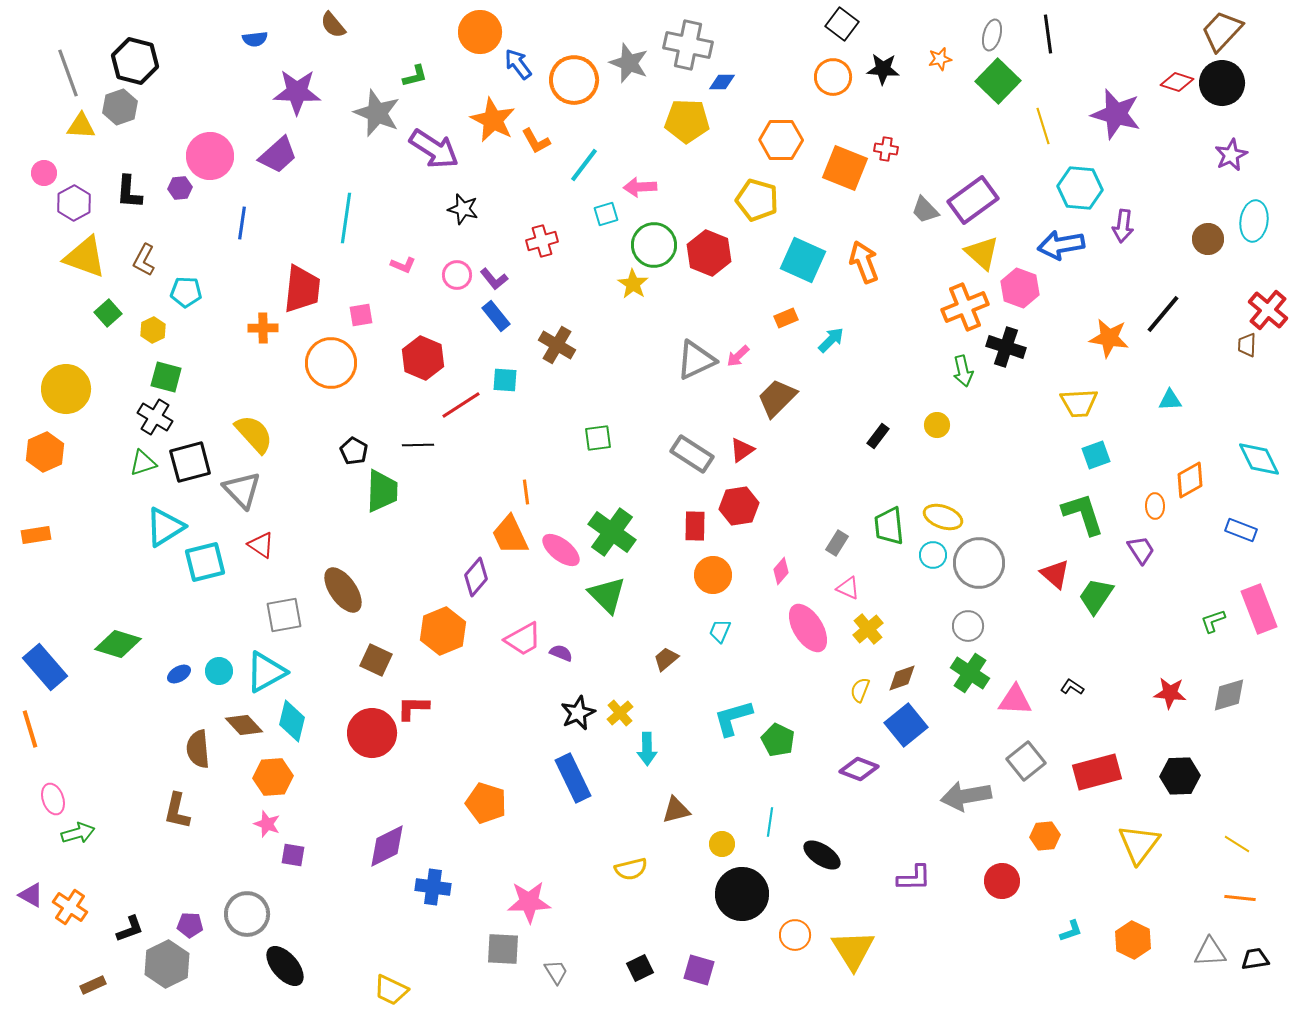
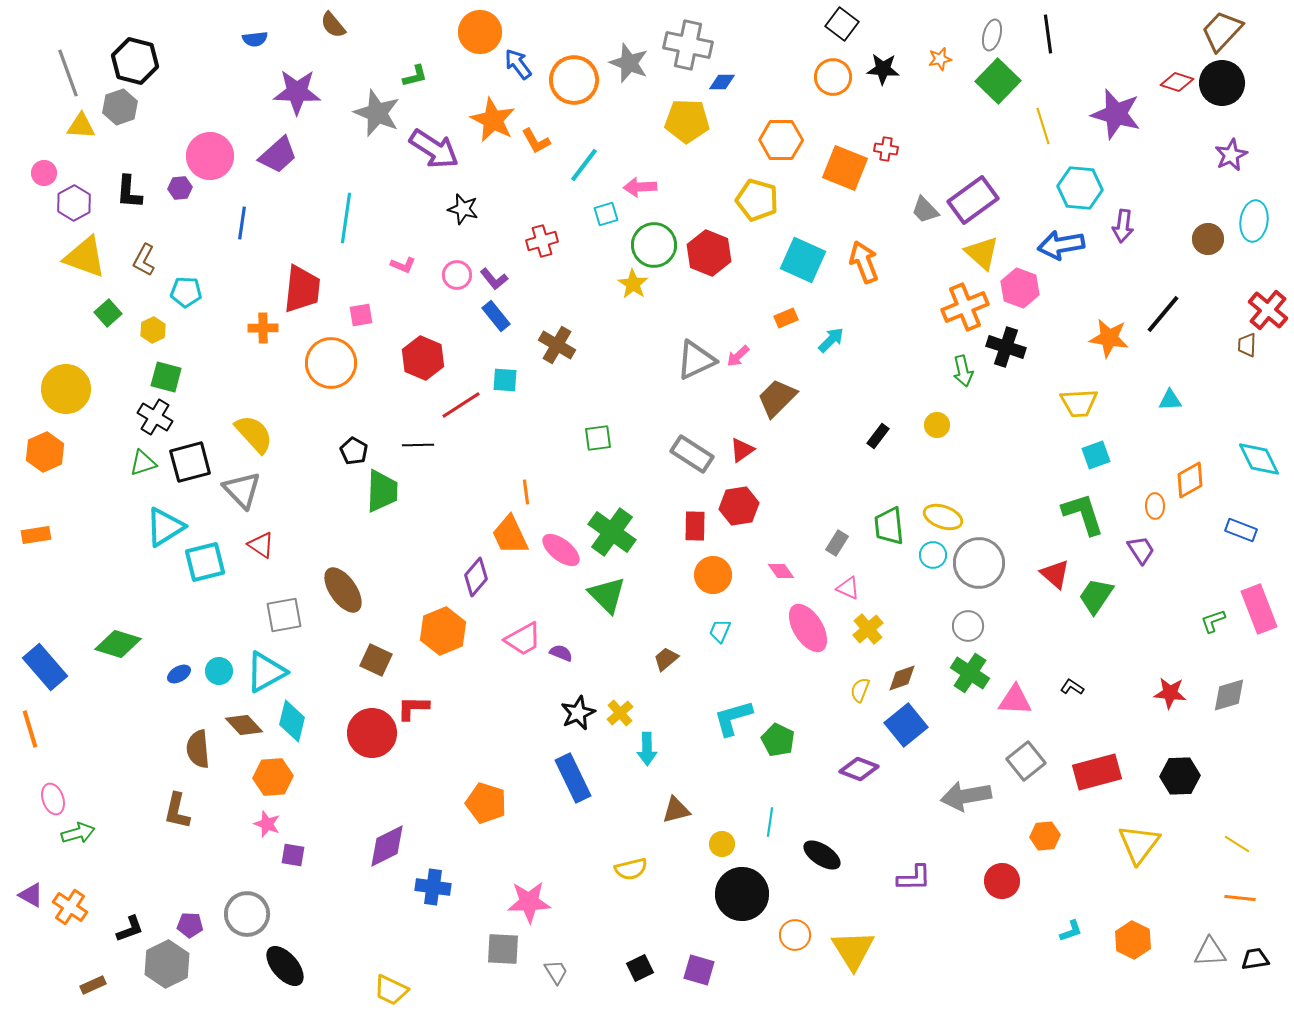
pink diamond at (781, 571): rotated 76 degrees counterclockwise
